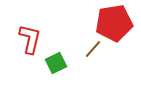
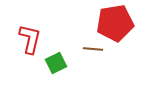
red pentagon: moved 1 px right
brown line: rotated 54 degrees clockwise
